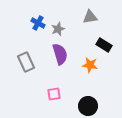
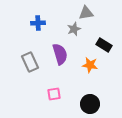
gray triangle: moved 4 px left, 4 px up
blue cross: rotated 32 degrees counterclockwise
gray star: moved 16 px right
gray rectangle: moved 4 px right
black circle: moved 2 px right, 2 px up
